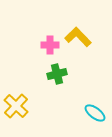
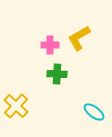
yellow L-shape: moved 1 px right, 1 px down; rotated 76 degrees counterclockwise
green cross: rotated 18 degrees clockwise
cyan ellipse: moved 1 px left, 1 px up
